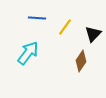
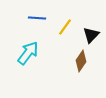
black triangle: moved 2 px left, 1 px down
